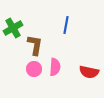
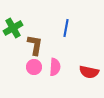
blue line: moved 3 px down
pink circle: moved 2 px up
